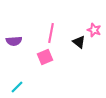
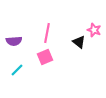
pink line: moved 4 px left
cyan line: moved 17 px up
